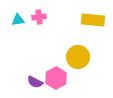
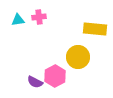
yellow rectangle: moved 2 px right, 9 px down
pink hexagon: moved 1 px left, 2 px up
